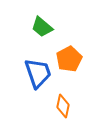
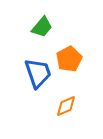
green trapezoid: rotated 90 degrees counterclockwise
orange diamond: moved 3 px right; rotated 55 degrees clockwise
